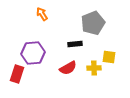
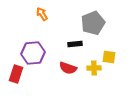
red semicircle: rotated 48 degrees clockwise
red rectangle: moved 1 px left
